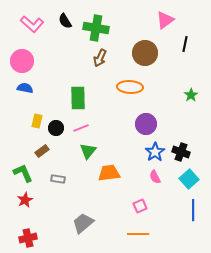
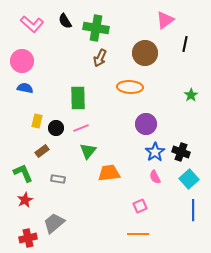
gray trapezoid: moved 29 px left
